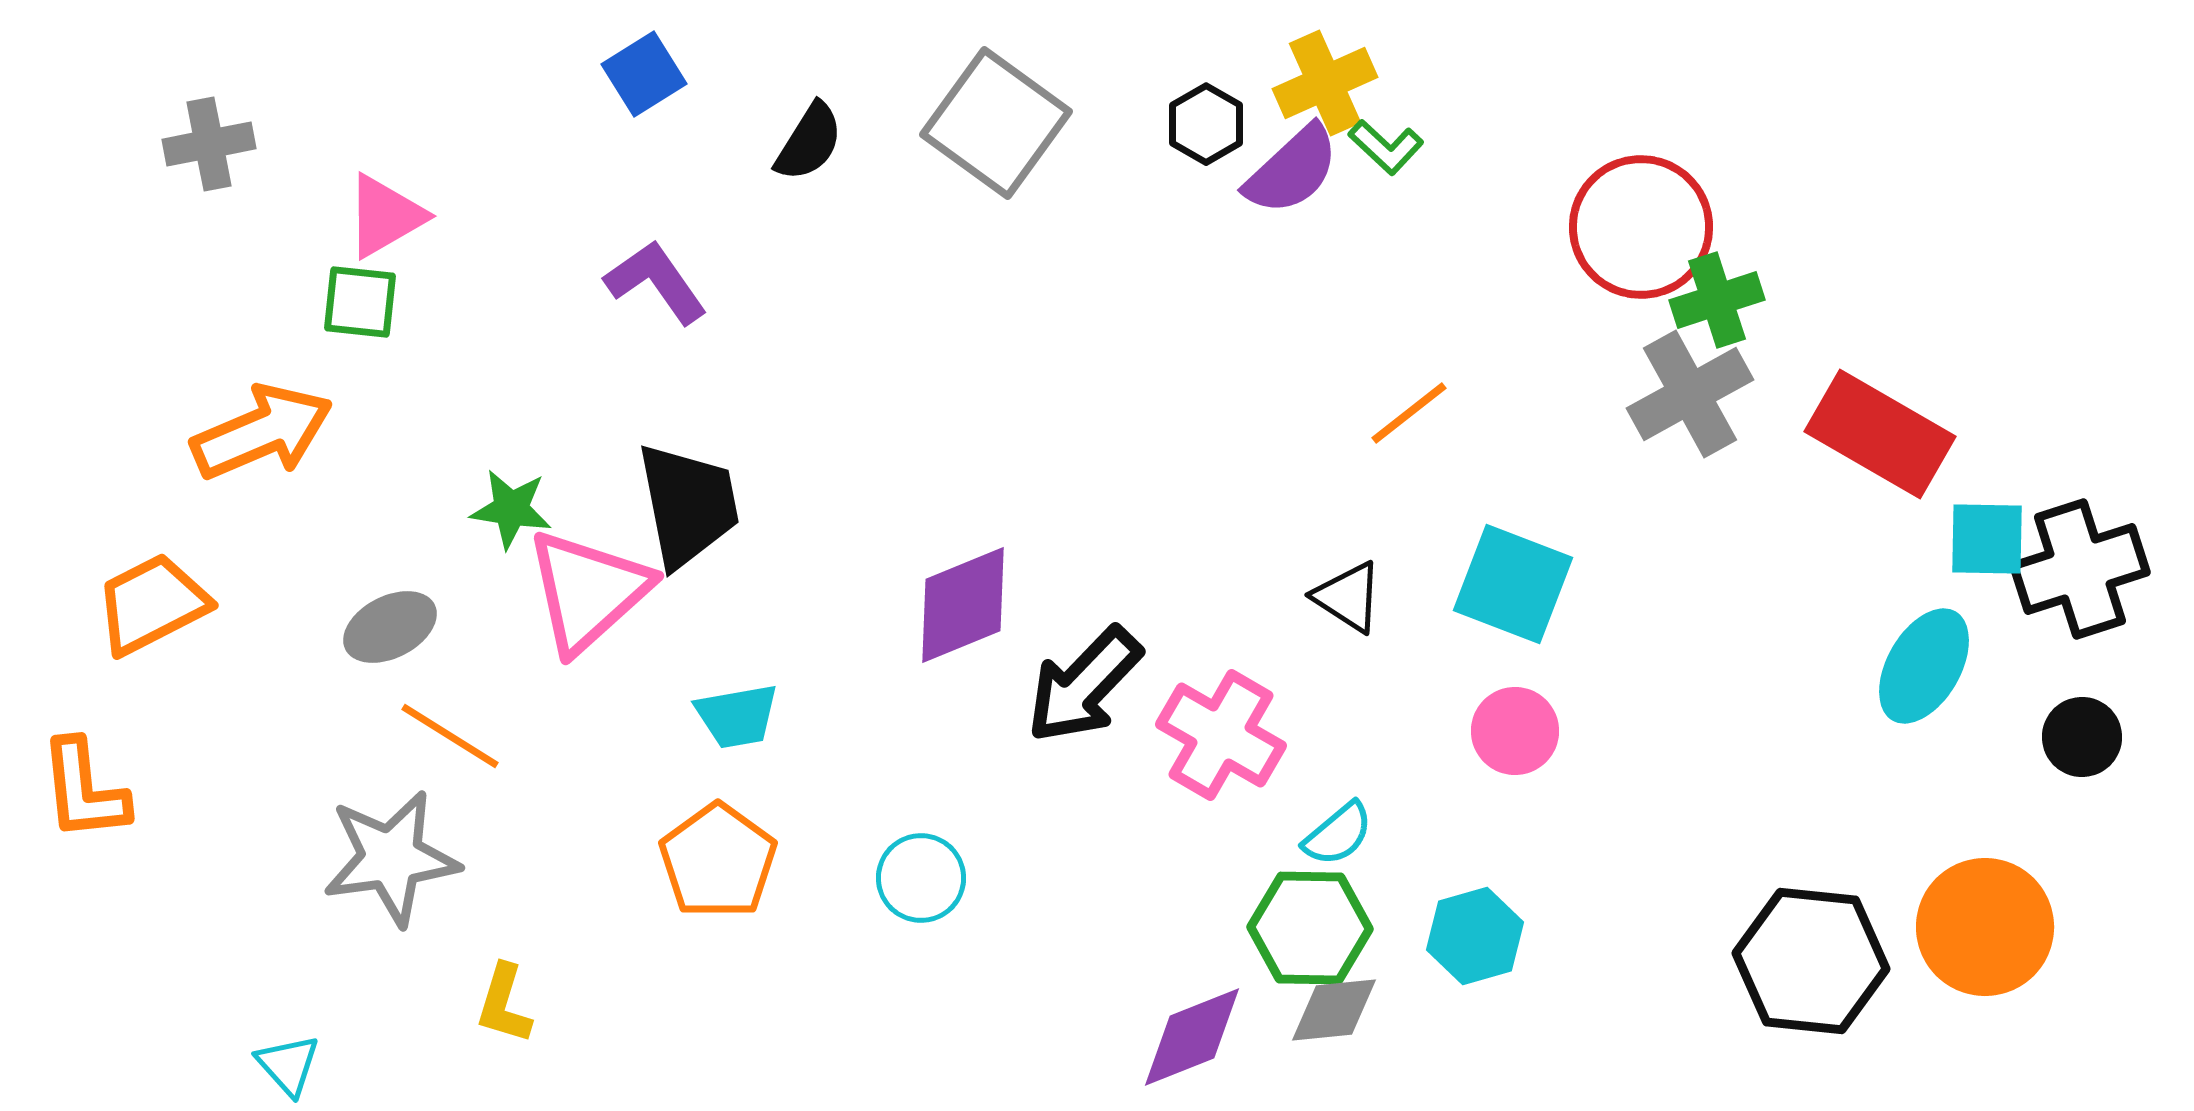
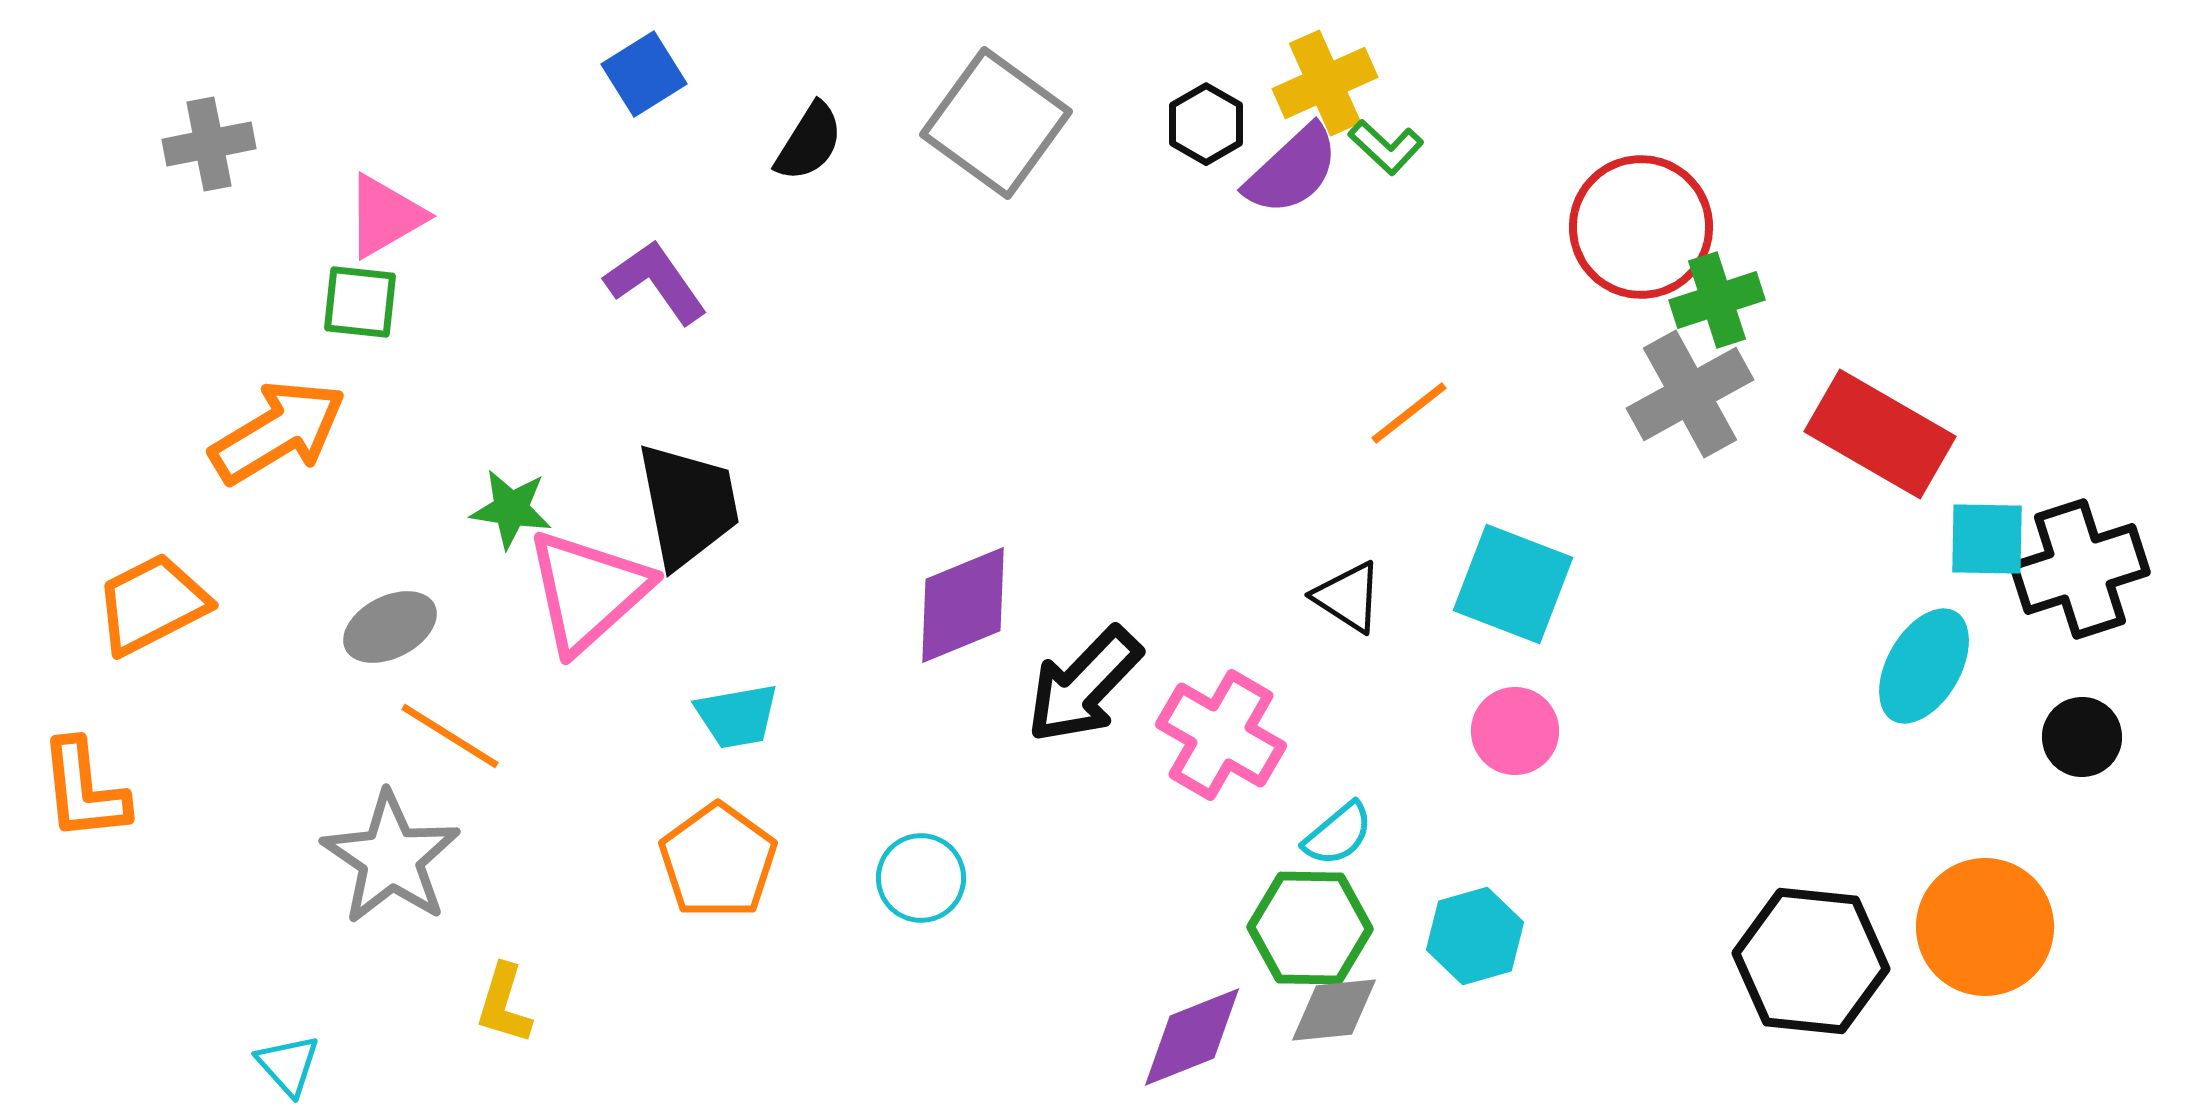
orange arrow at (262, 432): moved 16 px right; rotated 8 degrees counterclockwise
gray star at (391, 858): rotated 30 degrees counterclockwise
